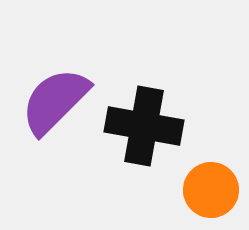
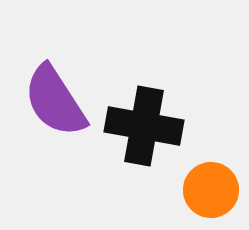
purple semicircle: rotated 78 degrees counterclockwise
